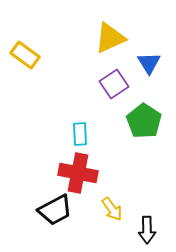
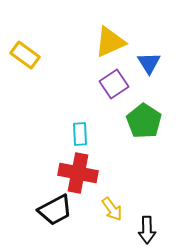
yellow triangle: moved 4 px down
